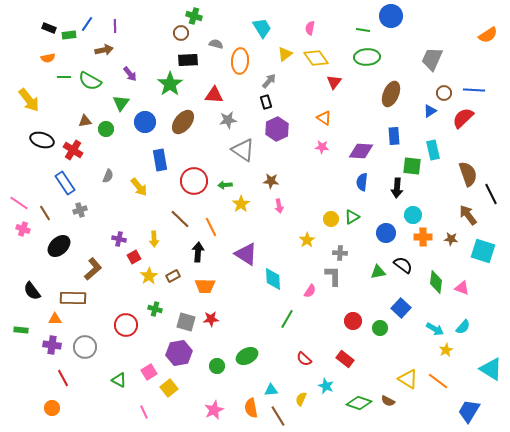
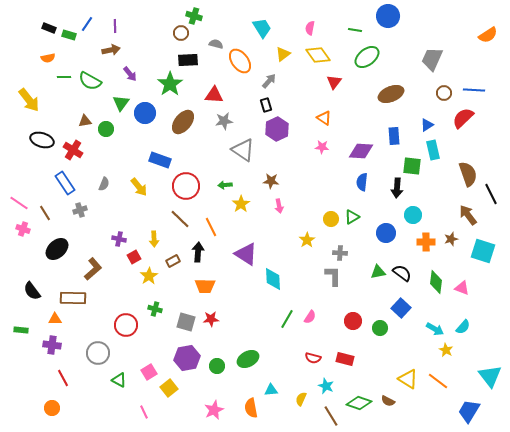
blue circle at (391, 16): moved 3 px left
green line at (363, 30): moved 8 px left
green rectangle at (69, 35): rotated 24 degrees clockwise
brown arrow at (104, 50): moved 7 px right
yellow triangle at (285, 54): moved 2 px left
green ellipse at (367, 57): rotated 35 degrees counterclockwise
yellow diamond at (316, 58): moved 2 px right, 3 px up
orange ellipse at (240, 61): rotated 40 degrees counterclockwise
brown ellipse at (391, 94): rotated 45 degrees clockwise
black rectangle at (266, 102): moved 3 px down
blue triangle at (430, 111): moved 3 px left, 14 px down
gray star at (228, 120): moved 4 px left, 1 px down
blue circle at (145, 122): moved 9 px up
blue rectangle at (160, 160): rotated 60 degrees counterclockwise
gray semicircle at (108, 176): moved 4 px left, 8 px down
red circle at (194, 181): moved 8 px left, 5 px down
orange cross at (423, 237): moved 3 px right, 5 px down
brown star at (451, 239): rotated 24 degrees counterclockwise
black ellipse at (59, 246): moved 2 px left, 3 px down
black semicircle at (403, 265): moved 1 px left, 8 px down
brown rectangle at (173, 276): moved 15 px up
pink semicircle at (310, 291): moved 26 px down
gray circle at (85, 347): moved 13 px right, 6 px down
yellow star at (446, 350): rotated 16 degrees counterclockwise
purple hexagon at (179, 353): moved 8 px right, 5 px down
green ellipse at (247, 356): moved 1 px right, 3 px down
red semicircle at (304, 359): moved 9 px right, 1 px up; rotated 28 degrees counterclockwise
red rectangle at (345, 359): rotated 24 degrees counterclockwise
cyan triangle at (491, 369): moved 1 px left, 7 px down; rotated 20 degrees clockwise
brown line at (278, 416): moved 53 px right
